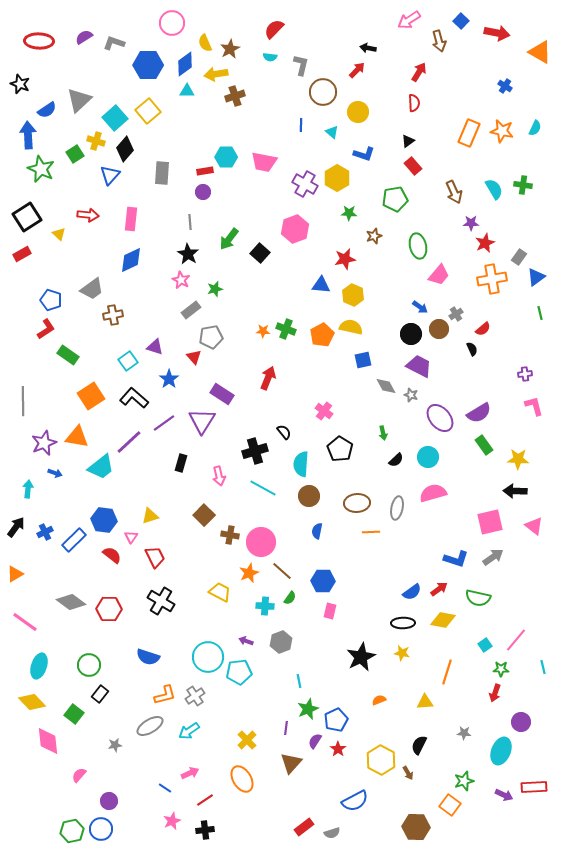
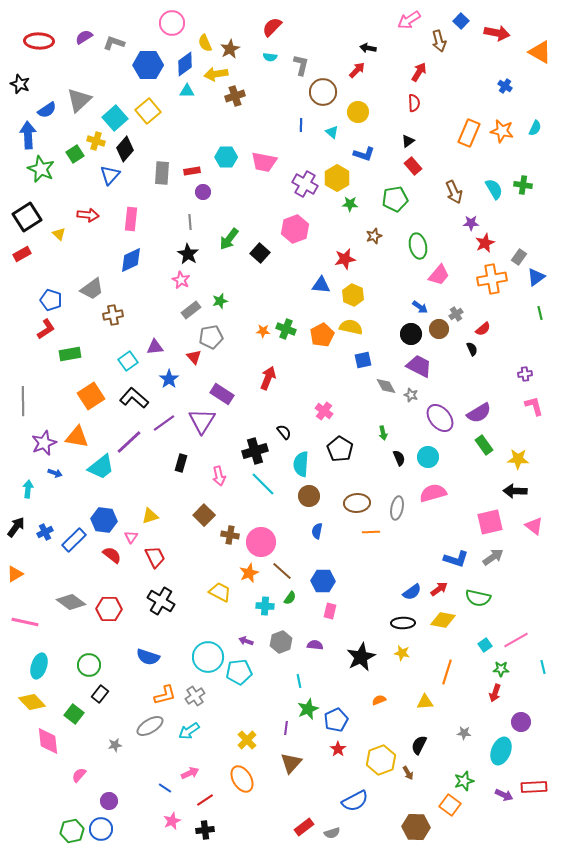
red semicircle at (274, 29): moved 2 px left, 2 px up
red rectangle at (205, 171): moved 13 px left
green star at (349, 213): moved 1 px right, 9 px up
green star at (215, 289): moved 5 px right, 12 px down
purple triangle at (155, 347): rotated 24 degrees counterclockwise
green rectangle at (68, 355): moved 2 px right, 1 px up; rotated 45 degrees counterclockwise
black semicircle at (396, 460): moved 3 px right, 2 px up; rotated 70 degrees counterclockwise
cyan line at (263, 488): moved 4 px up; rotated 16 degrees clockwise
pink line at (25, 622): rotated 24 degrees counterclockwise
pink line at (516, 640): rotated 20 degrees clockwise
purple semicircle at (315, 741): moved 96 px up; rotated 63 degrees clockwise
yellow hexagon at (381, 760): rotated 12 degrees clockwise
